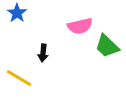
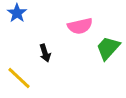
green trapezoid: moved 1 px right, 2 px down; rotated 88 degrees clockwise
black arrow: moved 2 px right; rotated 24 degrees counterclockwise
yellow line: rotated 12 degrees clockwise
